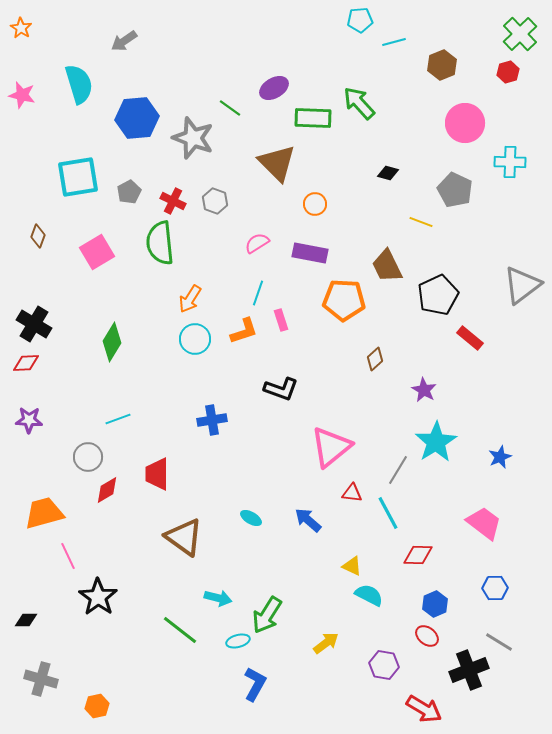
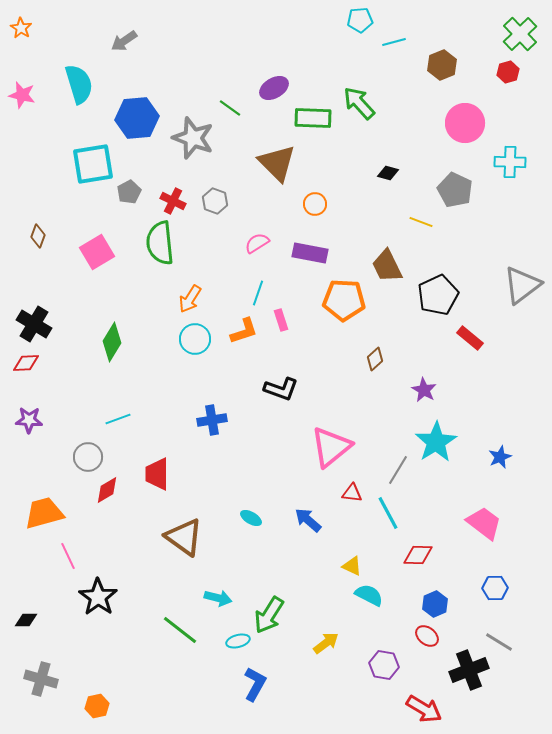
cyan square at (78, 177): moved 15 px right, 13 px up
green arrow at (267, 615): moved 2 px right
